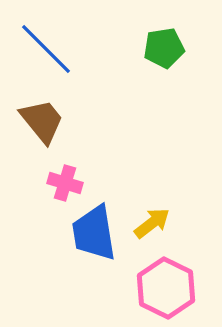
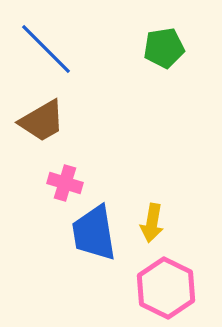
brown trapezoid: rotated 99 degrees clockwise
yellow arrow: rotated 138 degrees clockwise
